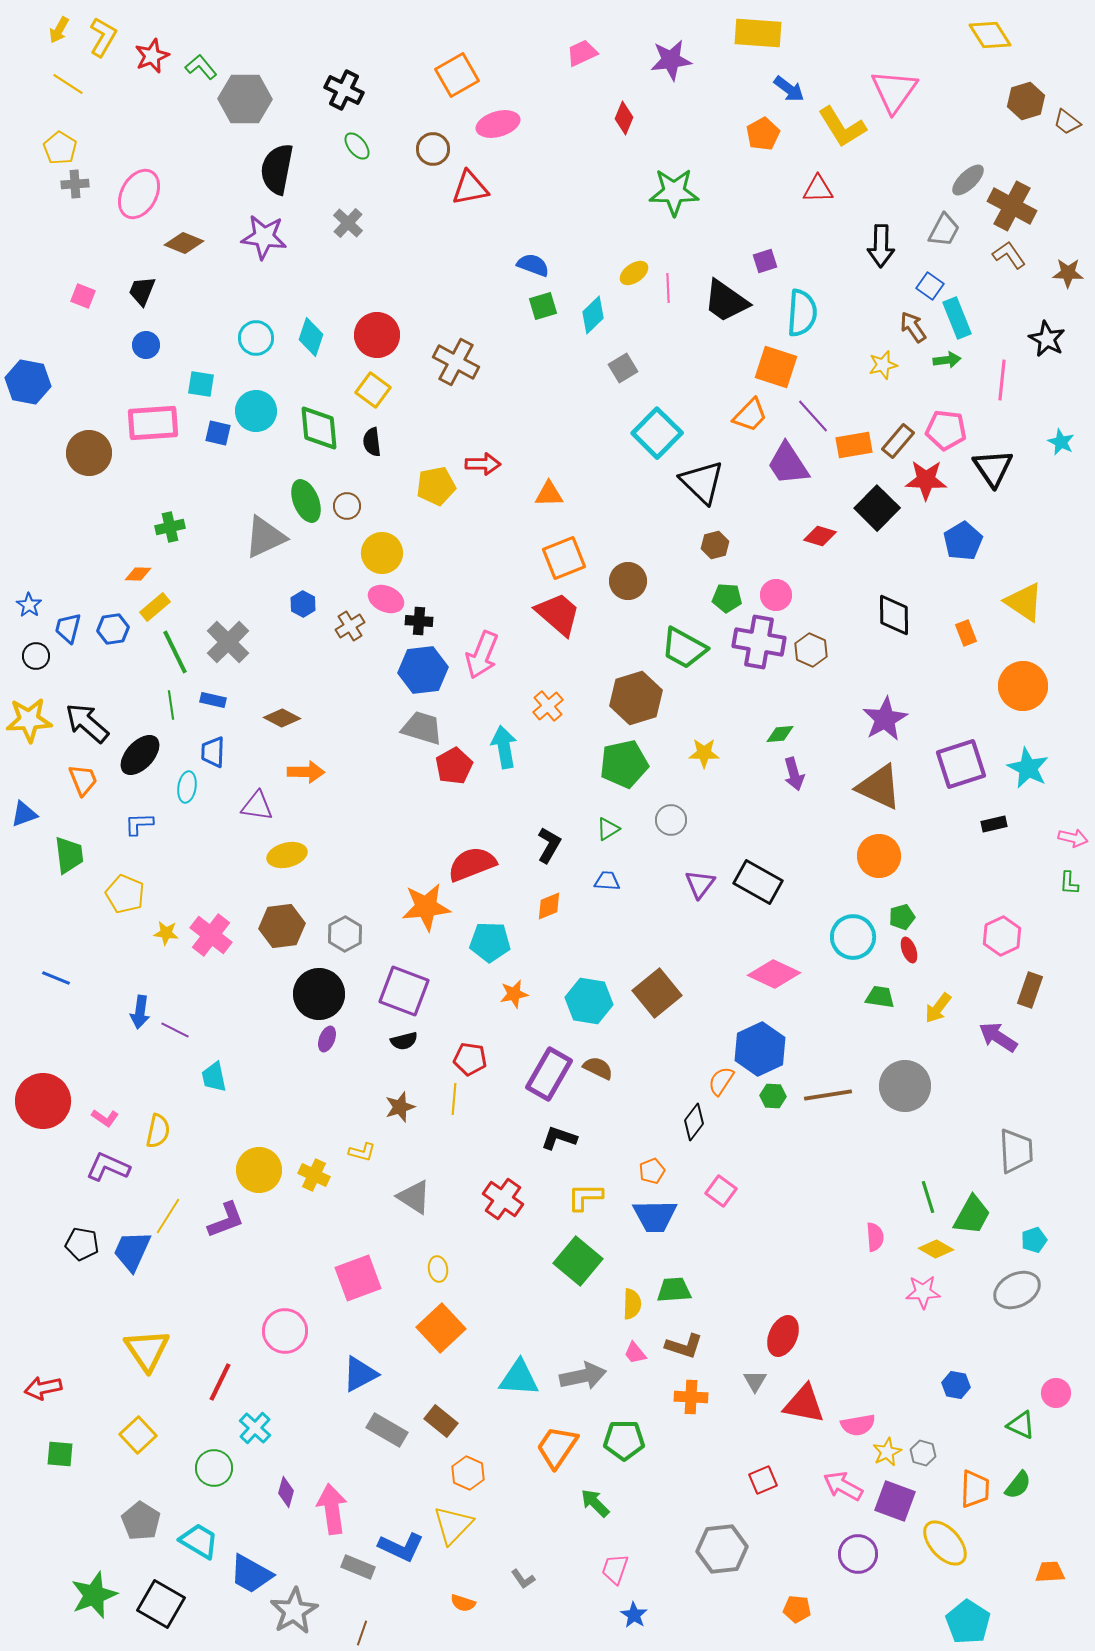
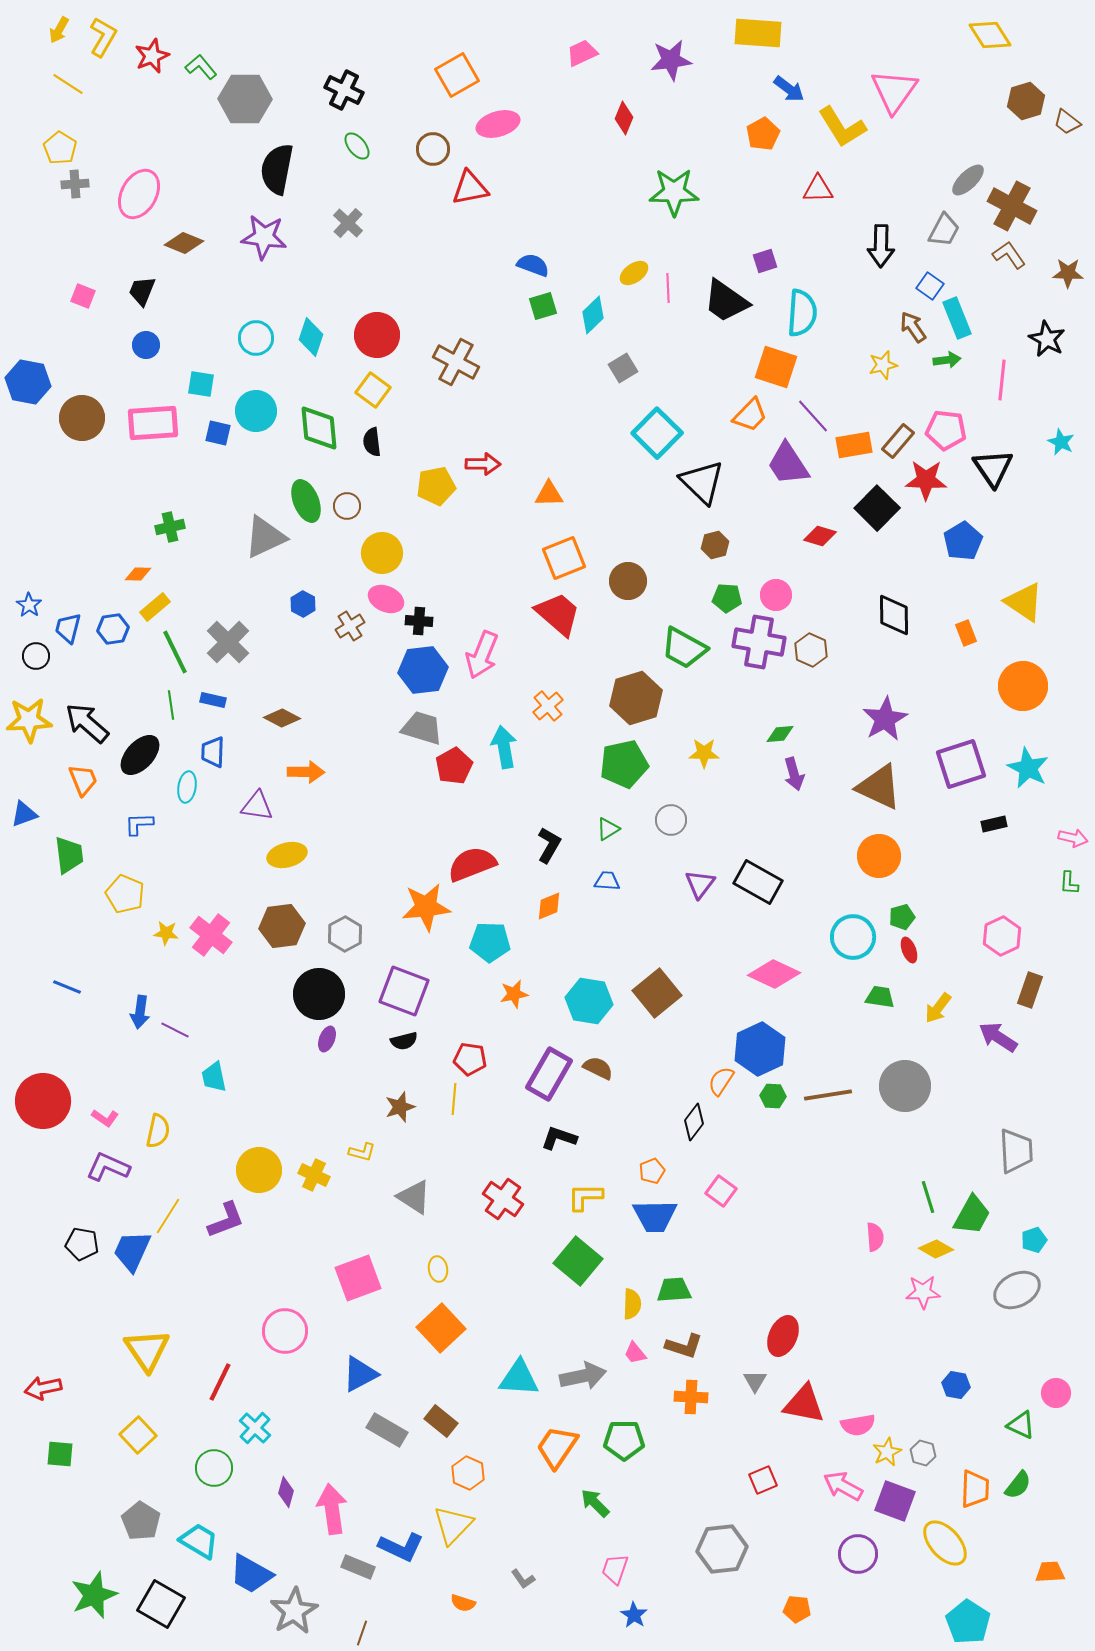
brown circle at (89, 453): moved 7 px left, 35 px up
blue line at (56, 978): moved 11 px right, 9 px down
